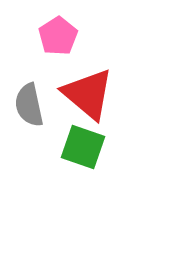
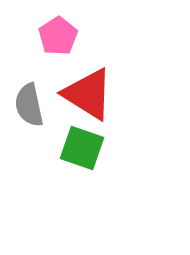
red triangle: rotated 8 degrees counterclockwise
green square: moved 1 px left, 1 px down
